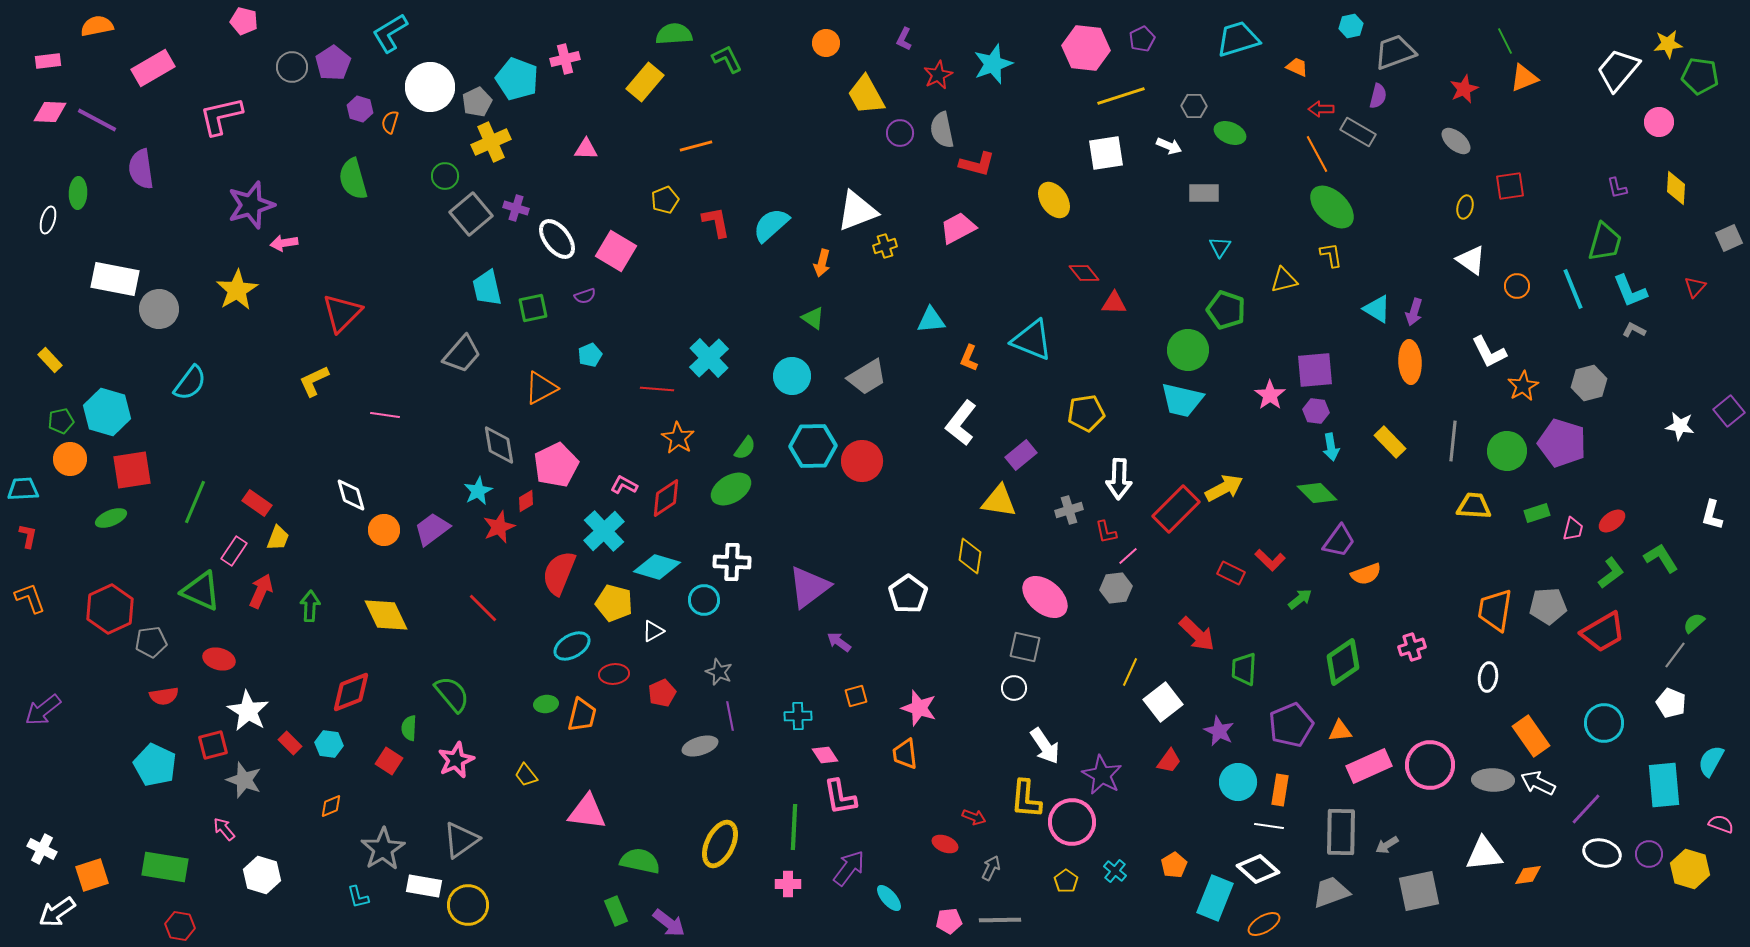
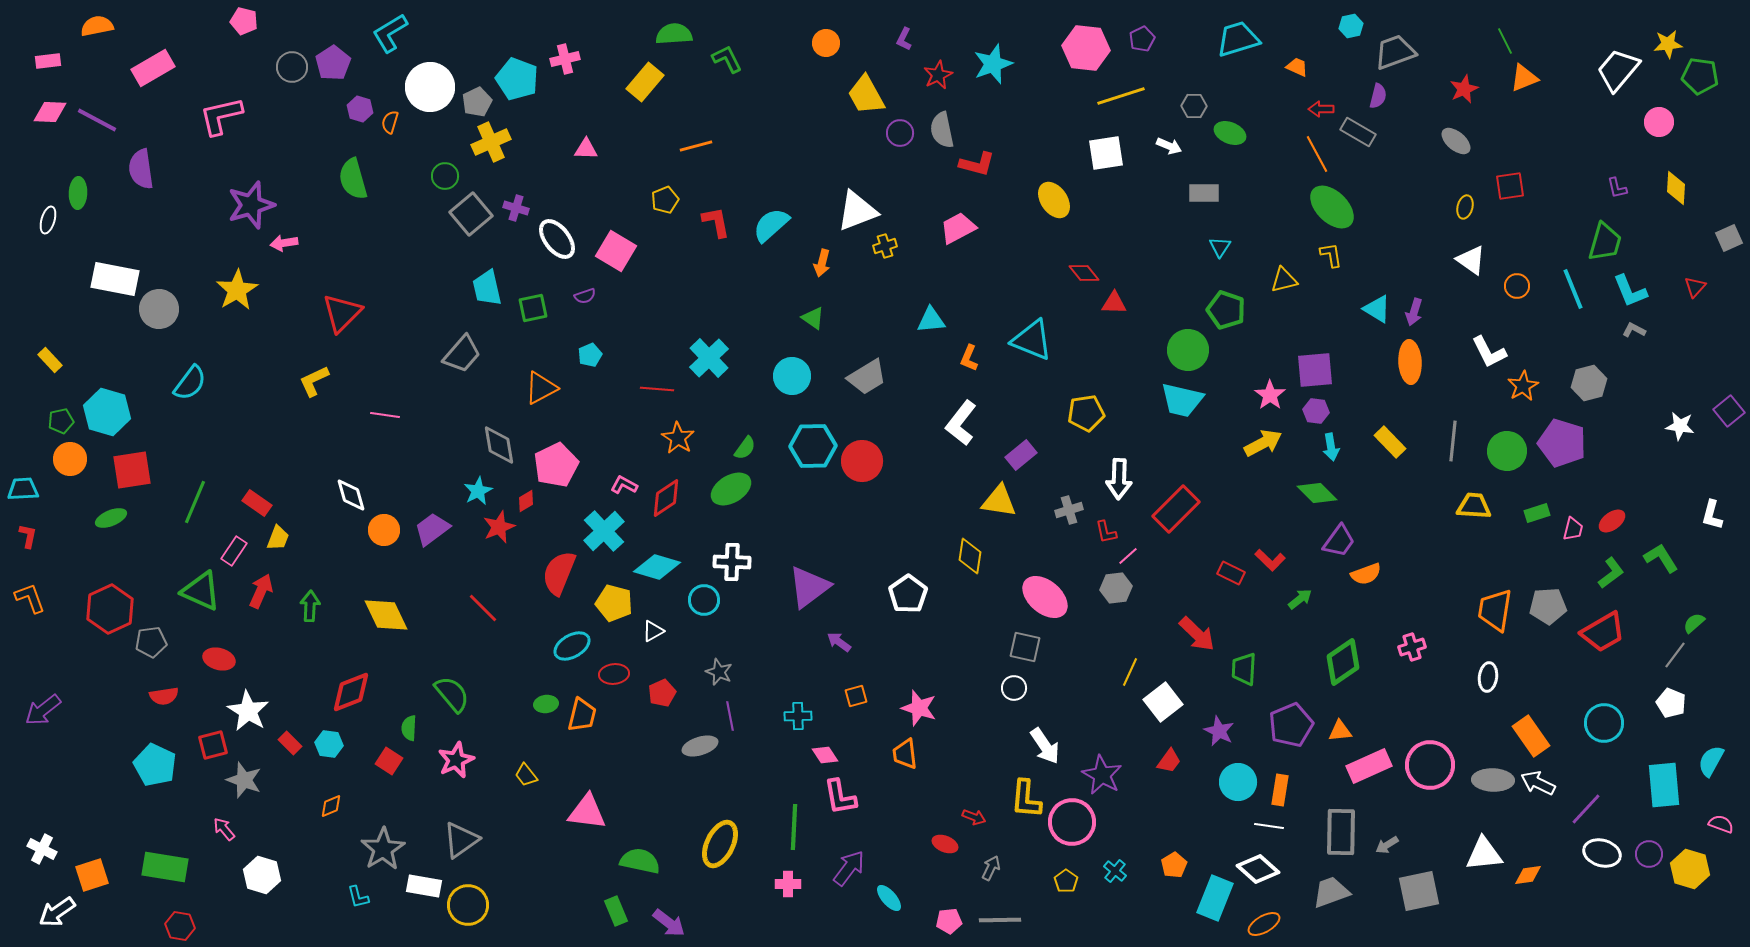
yellow arrow at (1224, 488): moved 39 px right, 45 px up
